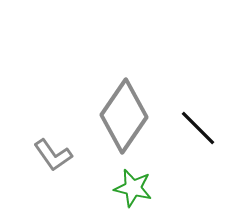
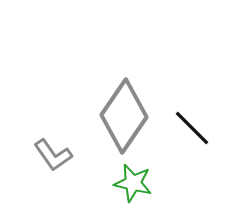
black line: moved 6 px left
green star: moved 5 px up
